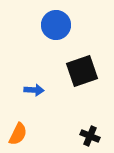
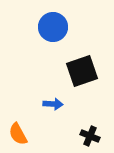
blue circle: moved 3 px left, 2 px down
blue arrow: moved 19 px right, 14 px down
orange semicircle: rotated 125 degrees clockwise
